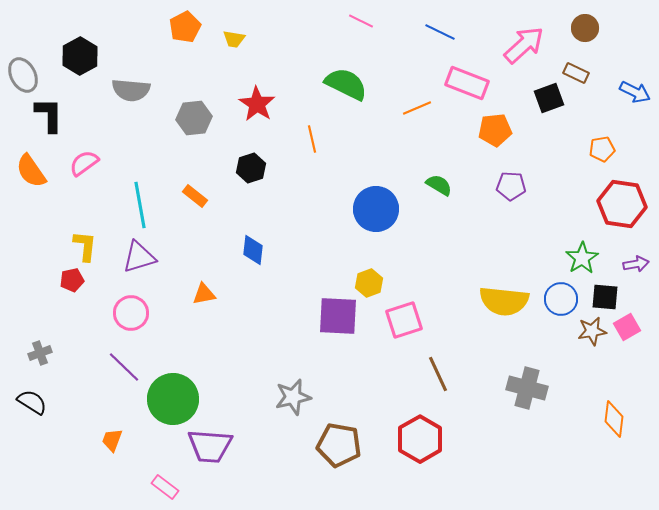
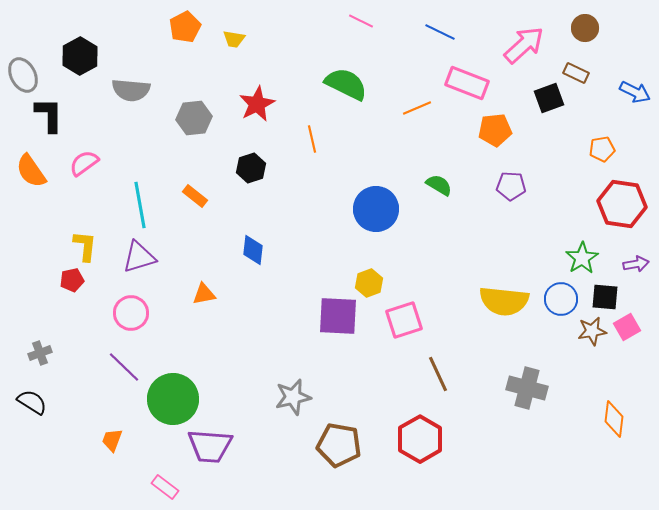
red star at (257, 104): rotated 12 degrees clockwise
